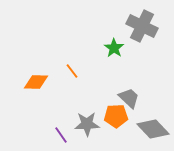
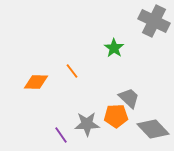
gray cross: moved 12 px right, 5 px up
